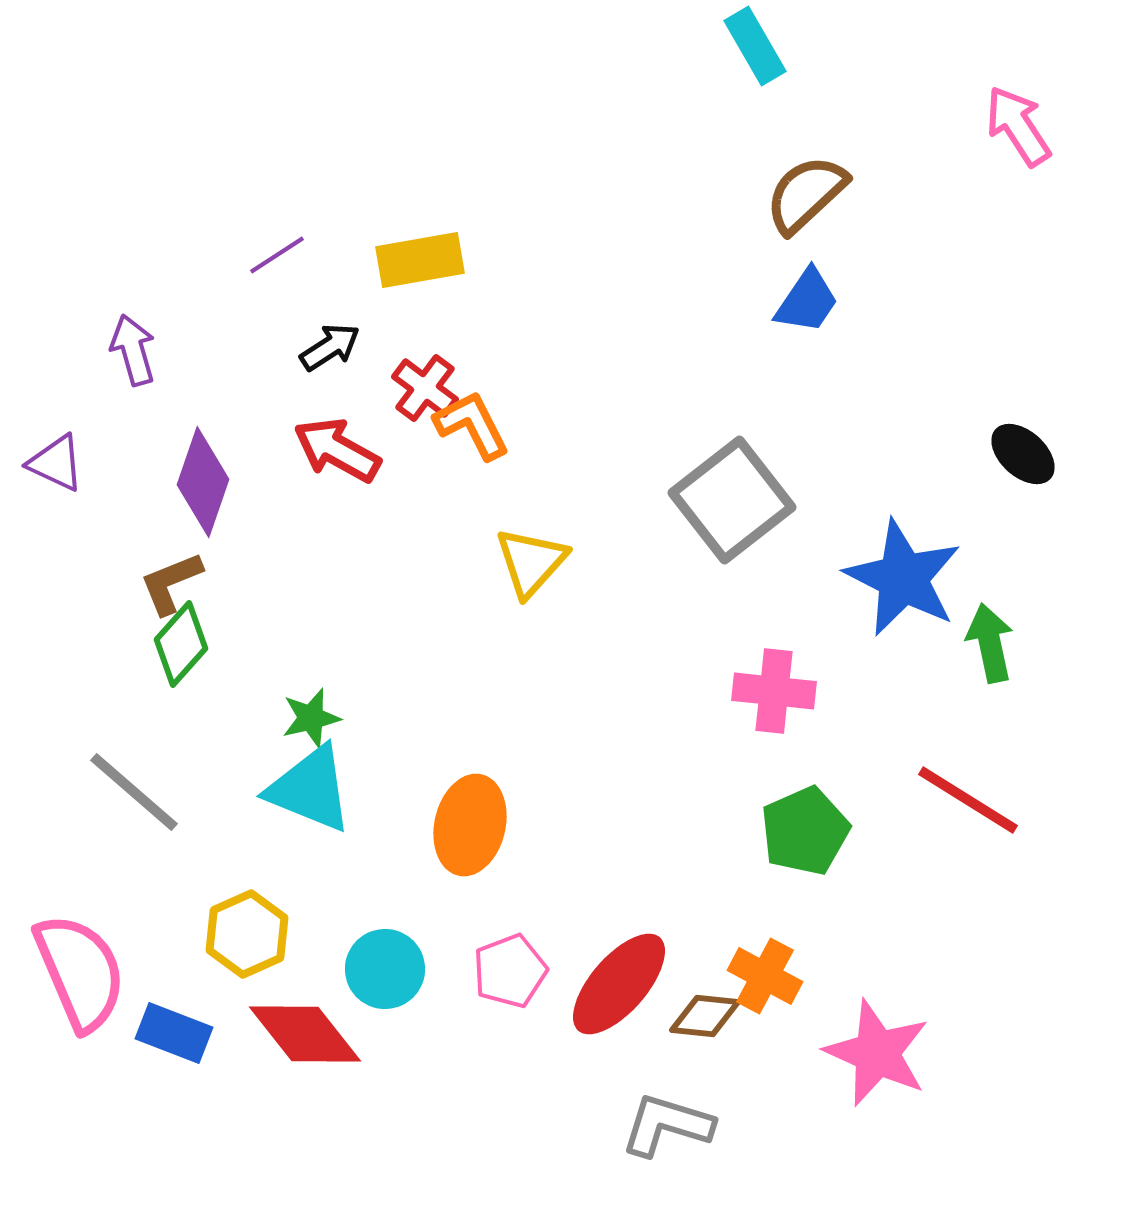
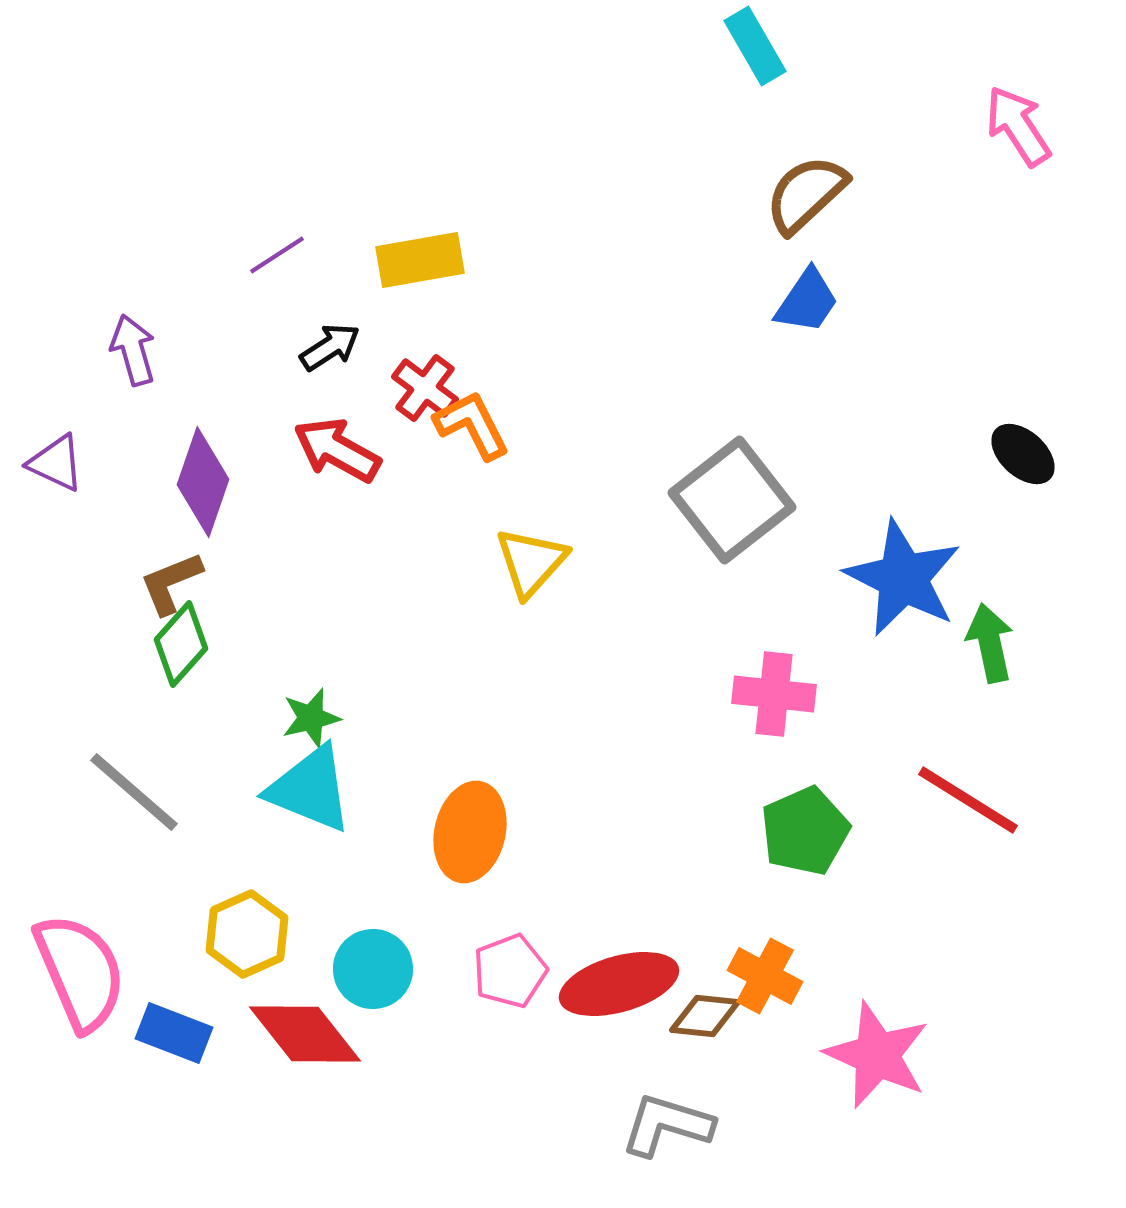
pink cross: moved 3 px down
orange ellipse: moved 7 px down
cyan circle: moved 12 px left
red ellipse: rotated 33 degrees clockwise
pink star: moved 2 px down
